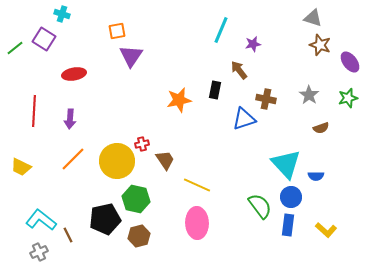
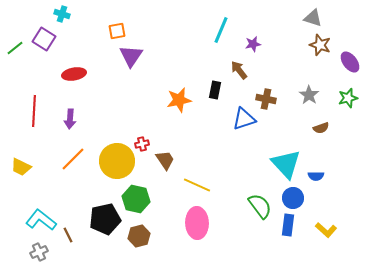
blue circle: moved 2 px right, 1 px down
